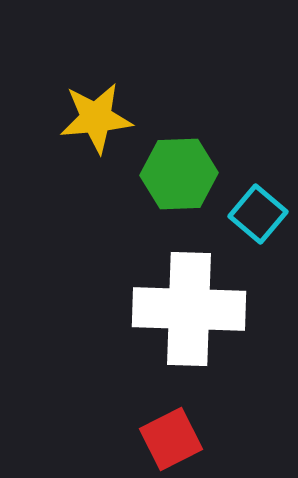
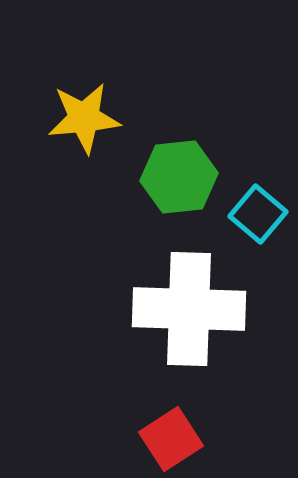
yellow star: moved 12 px left
green hexagon: moved 3 px down; rotated 4 degrees counterclockwise
red square: rotated 6 degrees counterclockwise
